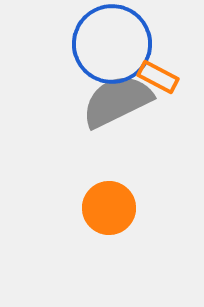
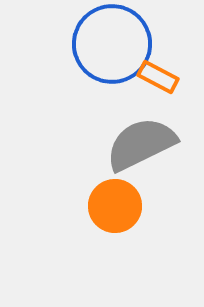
gray semicircle: moved 24 px right, 43 px down
orange circle: moved 6 px right, 2 px up
